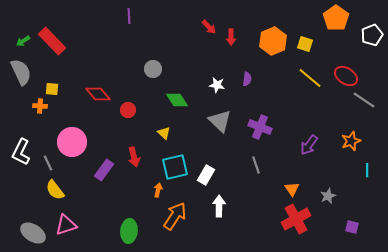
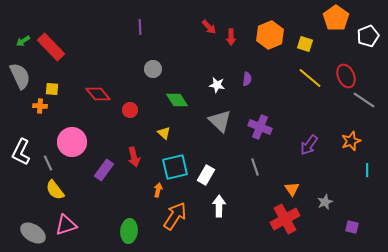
purple line at (129, 16): moved 11 px right, 11 px down
white pentagon at (372, 35): moved 4 px left, 1 px down
red rectangle at (52, 41): moved 1 px left, 6 px down
orange hexagon at (273, 41): moved 3 px left, 6 px up
gray semicircle at (21, 72): moved 1 px left, 4 px down
red ellipse at (346, 76): rotated 35 degrees clockwise
red circle at (128, 110): moved 2 px right
gray line at (256, 165): moved 1 px left, 2 px down
gray star at (328, 196): moved 3 px left, 6 px down
red cross at (296, 219): moved 11 px left
